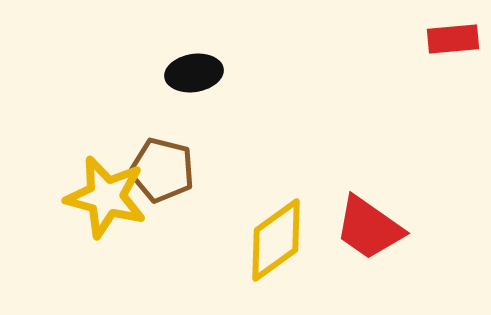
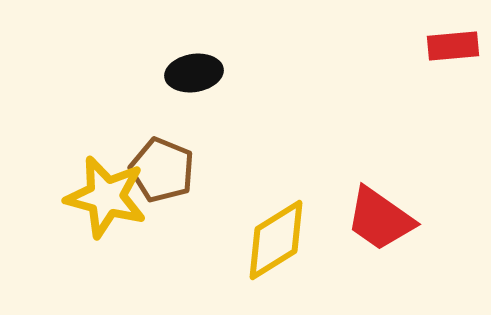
red rectangle: moved 7 px down
brown pentagon: rotated 8 degrees clockwise
red trapezoid: moved 11 px right, 9 px up
yellow diamond: rotated 4 degrees clockwise
